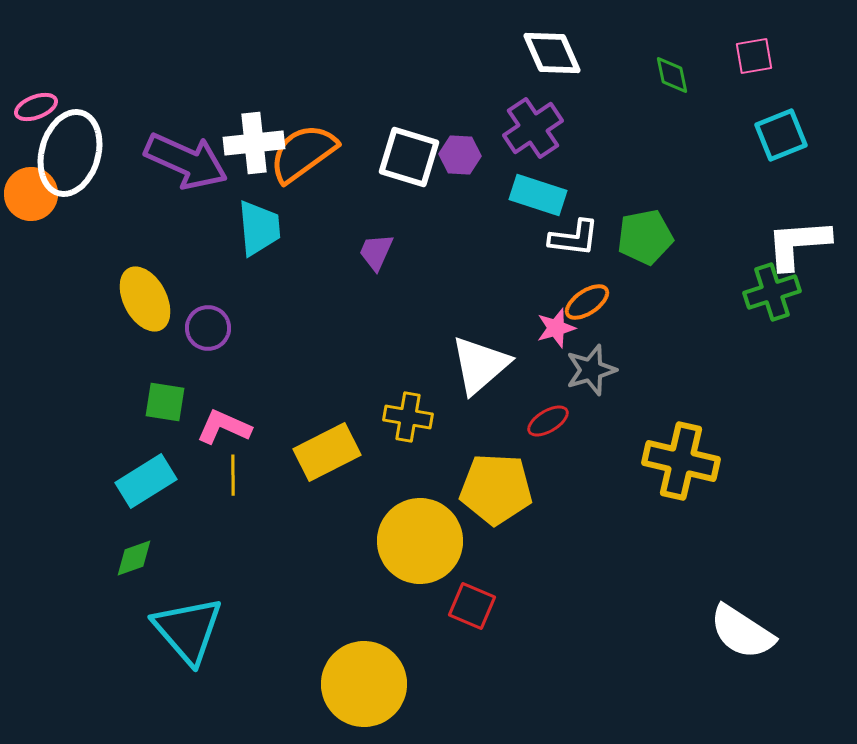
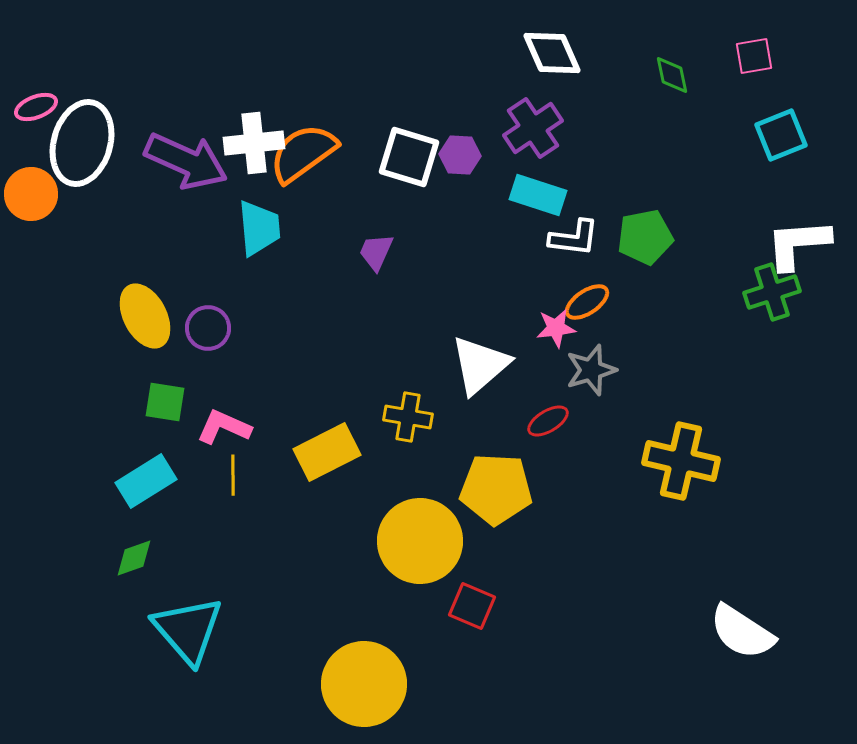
white ellipse at (70, 153): moved 12 px right, 10 px up
yellow ellipse at (145, 299): moved 17 px down
pink star at (556, 328): rotated 9 degrees clockwise
